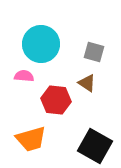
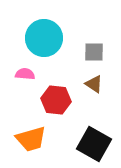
cyan circle: moved 3 px right, 6 px up
gray square: rotated 15 degrees counterclockwise
pink semicircle: moved 1 px right, 2 px up
brown triangle: moved 7 px right, 1 px down
black square: moved 1 px left, 2 px up
